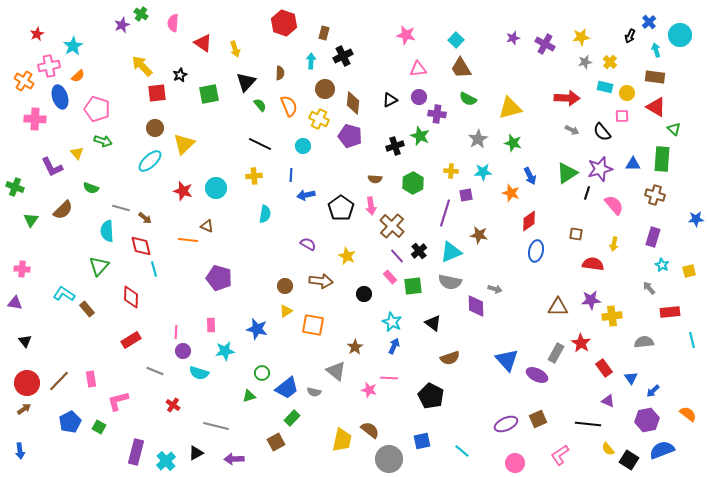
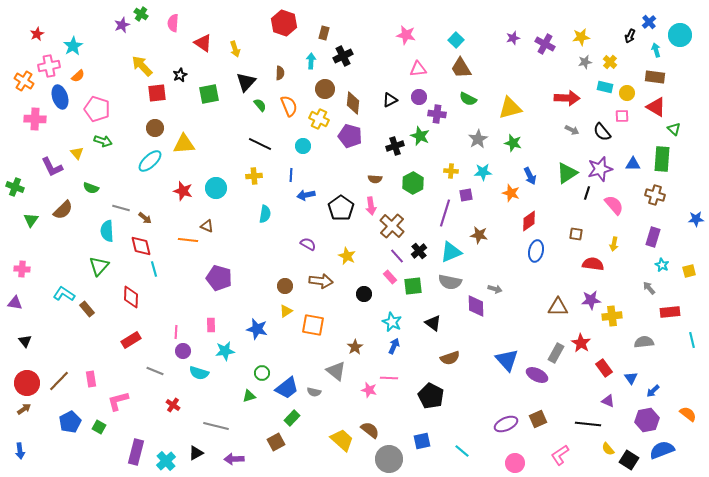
yellow triangle at (184, 144): rotated 40 degrees clockwise
yellow trapezoid at (342, 440): rotated 60 degrees counterclockwise
